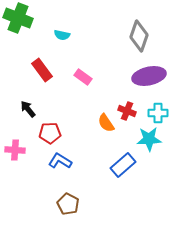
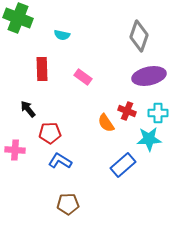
red rectangle: moved 1 px up; rotated 35 degrees clockwise
brown pentagon: rotated 30 degrees counterclockwise
